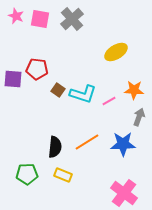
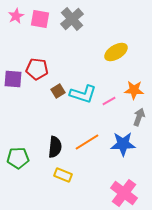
pink star: rotated 21 degrees clockwise
brown square: moved 1 px down; rotated 24 degrees clockwise
green pentagon: moved 9 px left, 16 px up
